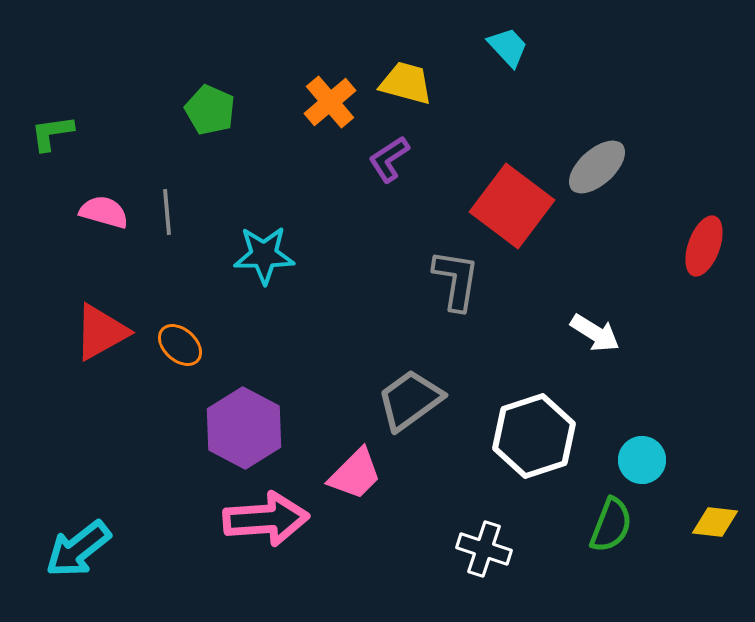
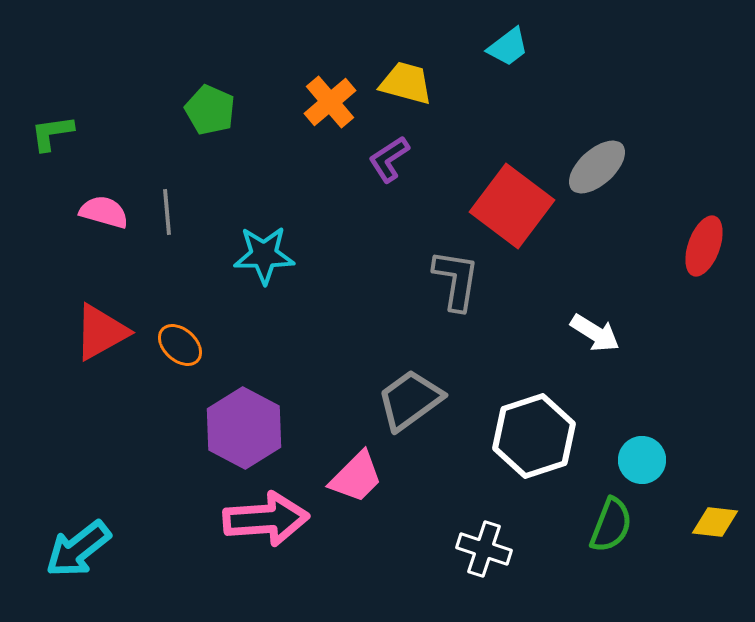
cyan trapezoid: rotated 96 degrees clockwise
pink trapezoid: moved 1 px right, 3 px down
